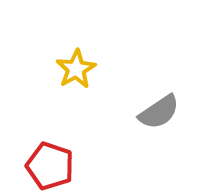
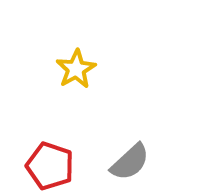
gray semicircle: moved 29 px left, 50 px down; rotated 9 degrees counterclockwise
